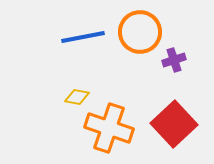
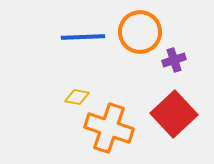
blue line: rotated 9 degrees clockwise
red square: moved 10 px up
